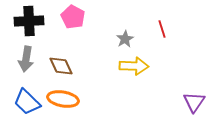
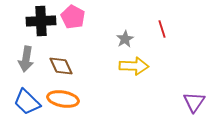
black cross: moved 12 px right
